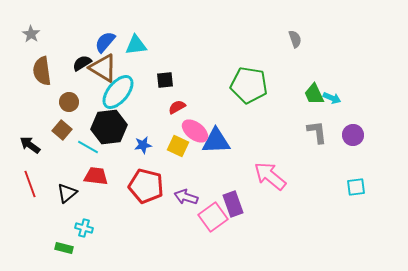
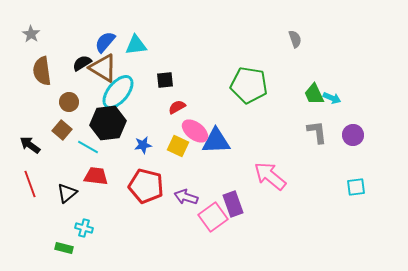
black hexagon: moved 1 px left, 4 px up
